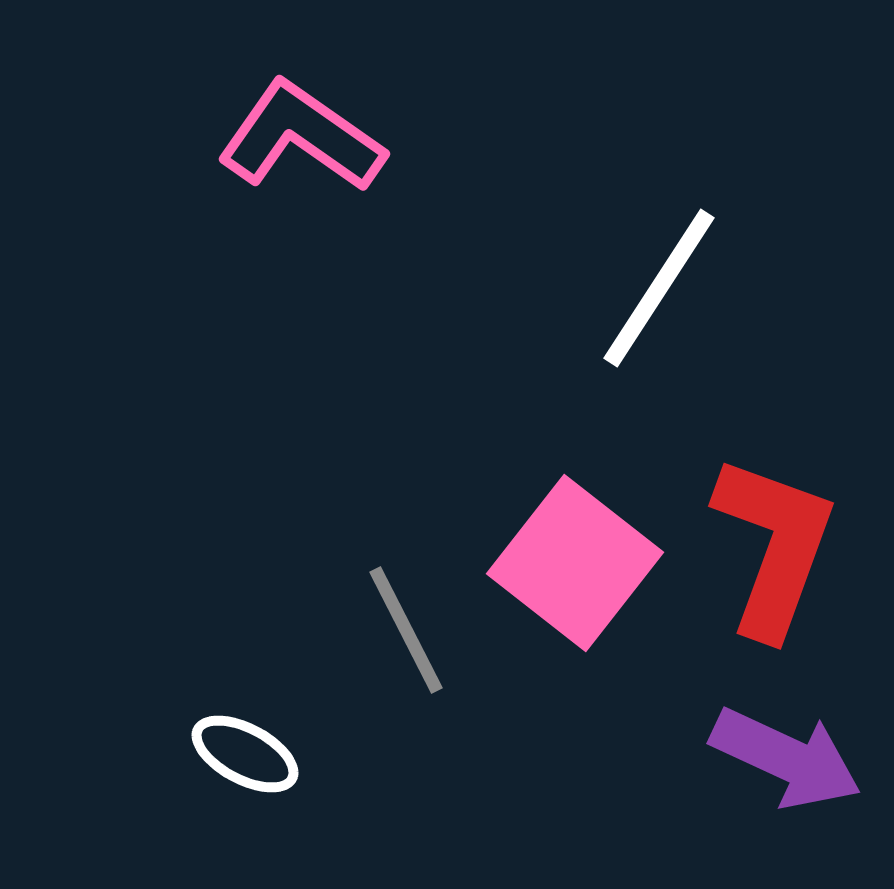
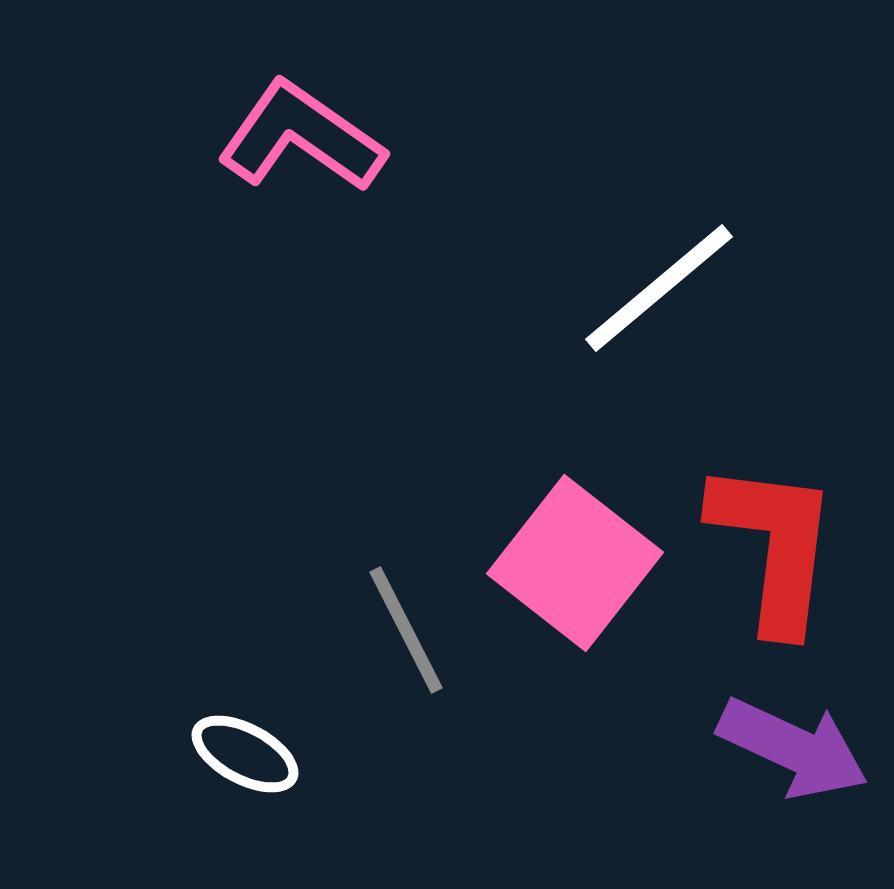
white line: rotated 17 degrees clockwise
red L-shape: rotated 13 degrees counterclockwise
purple arrow: moved 7 px right, 10 px up
